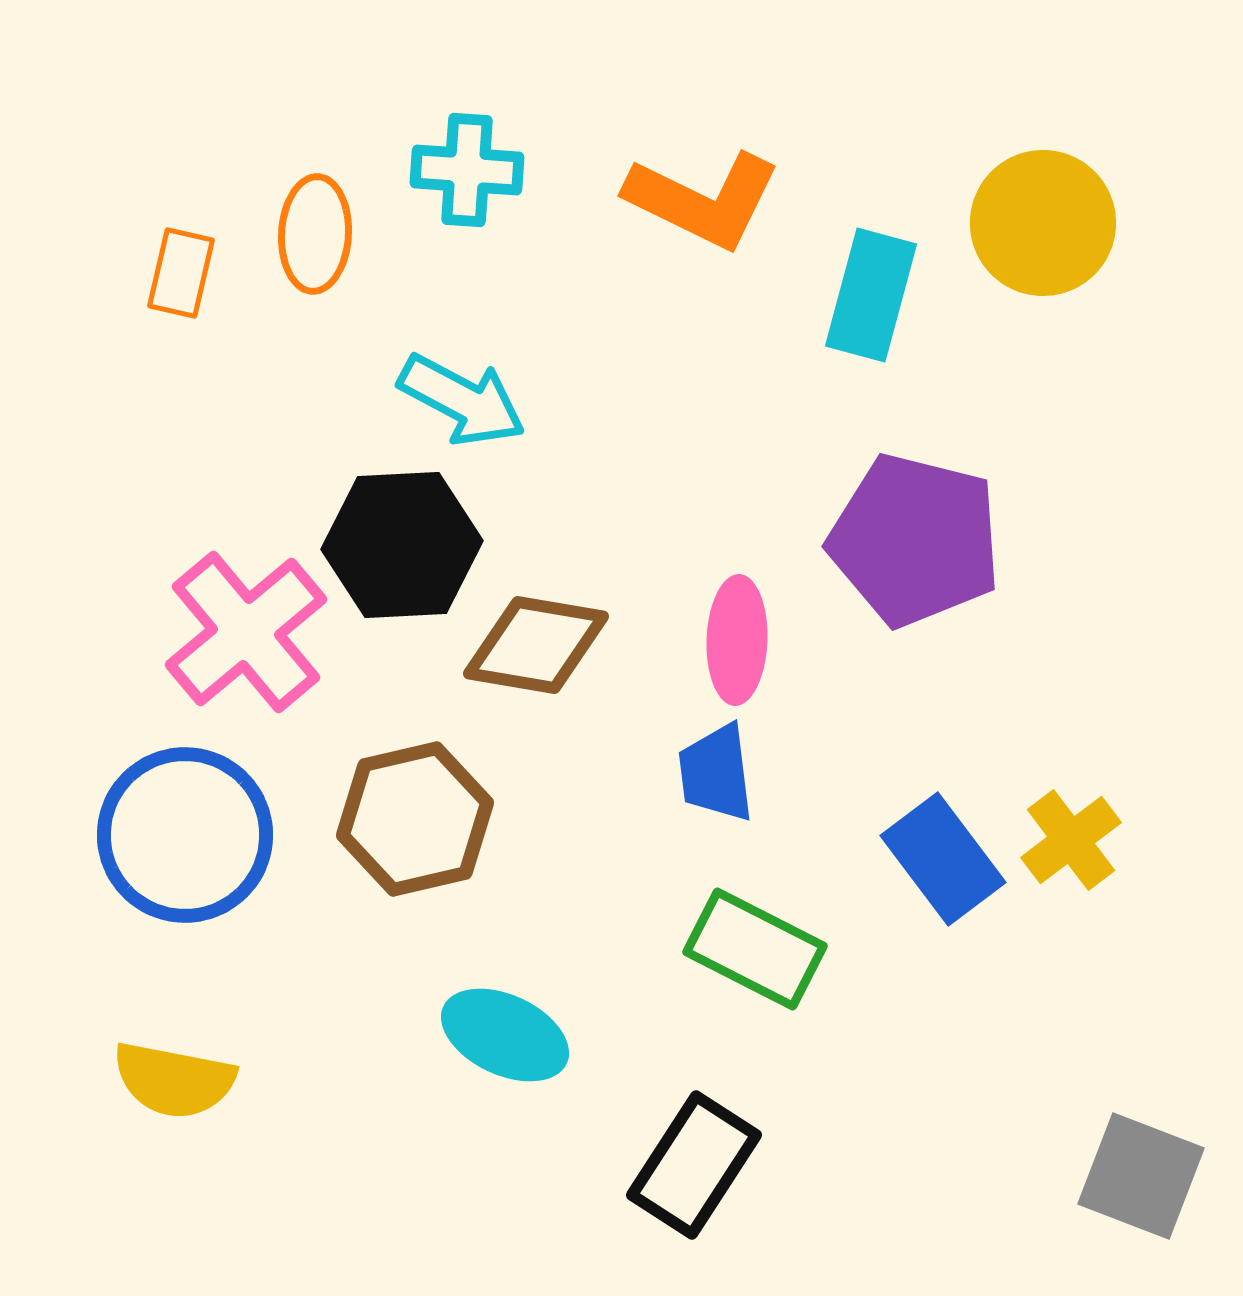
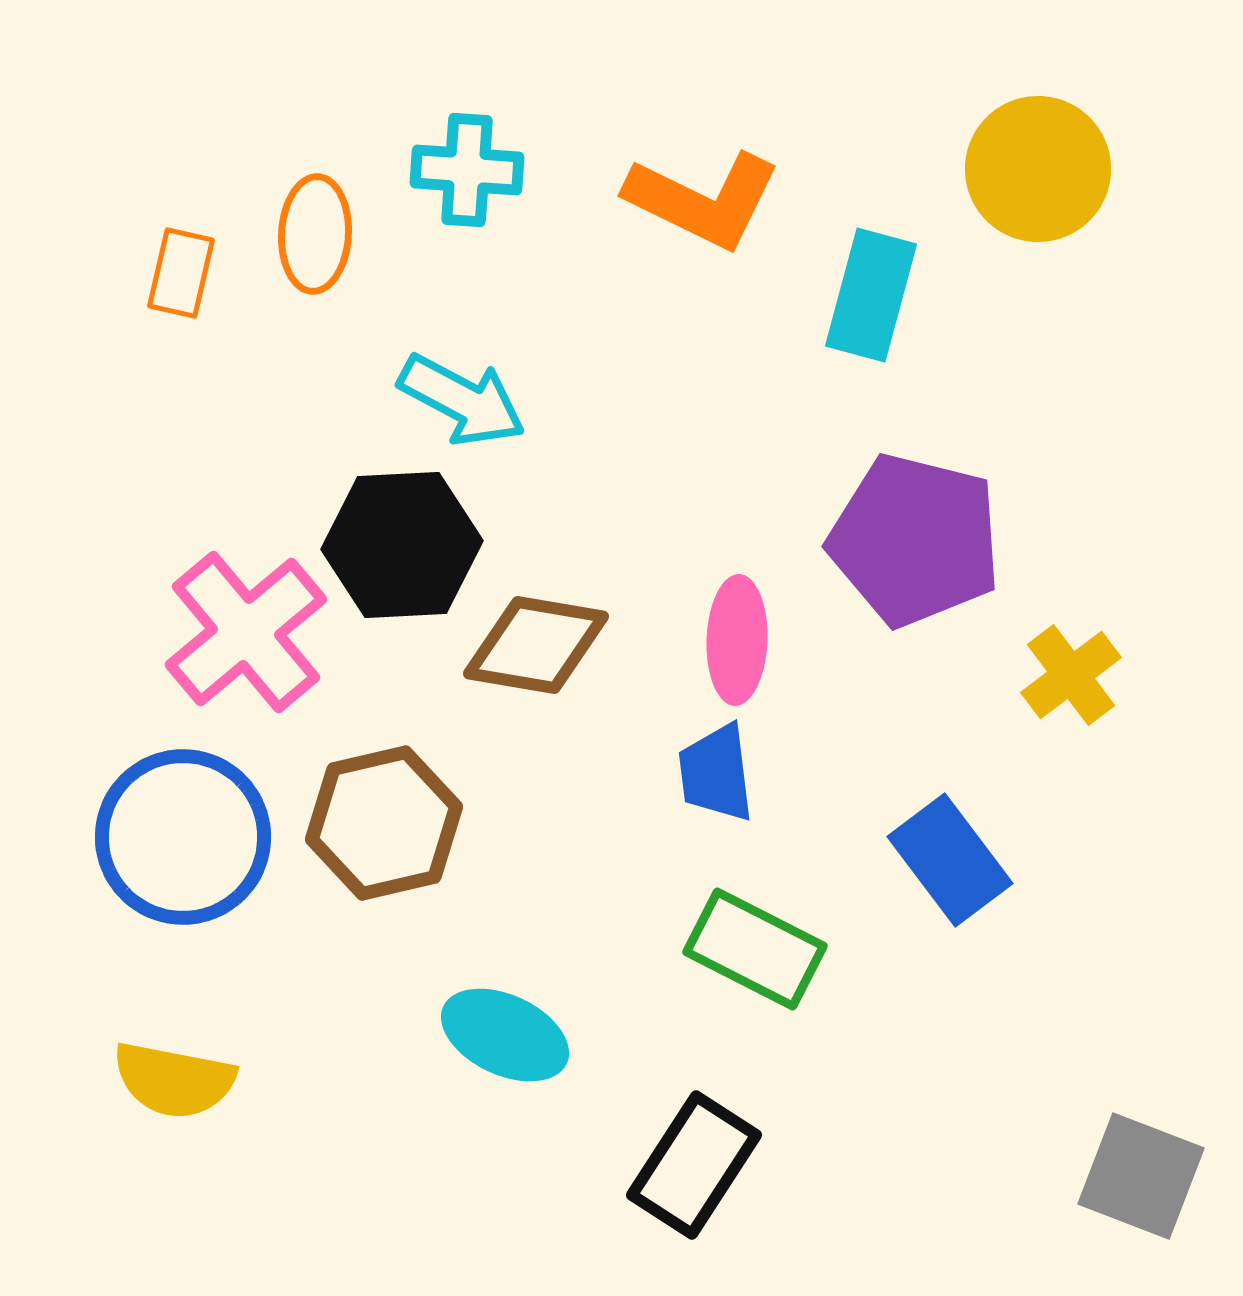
yellow circle: moved 5 px left, 54 px up
brown hexagon: moved 31 px left, 4 px down
blue circle: moved 2 px left, 2 px down
yellow cross: moved 165 px up
blue rectangle: moved 7 px right, 1 px down
